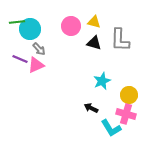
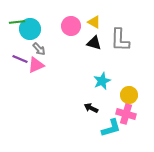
yellow triangle: rotated 16 degrees clockwise
cyan L-shape: rotated 75 degrees counterclockwise
